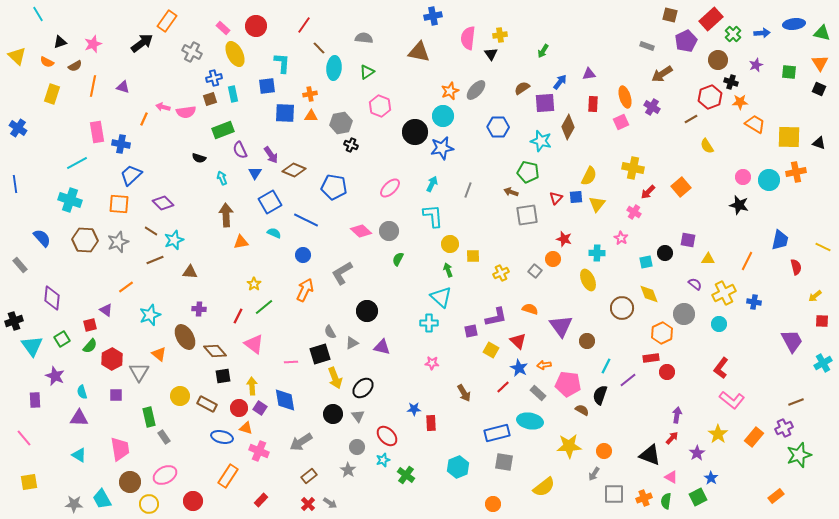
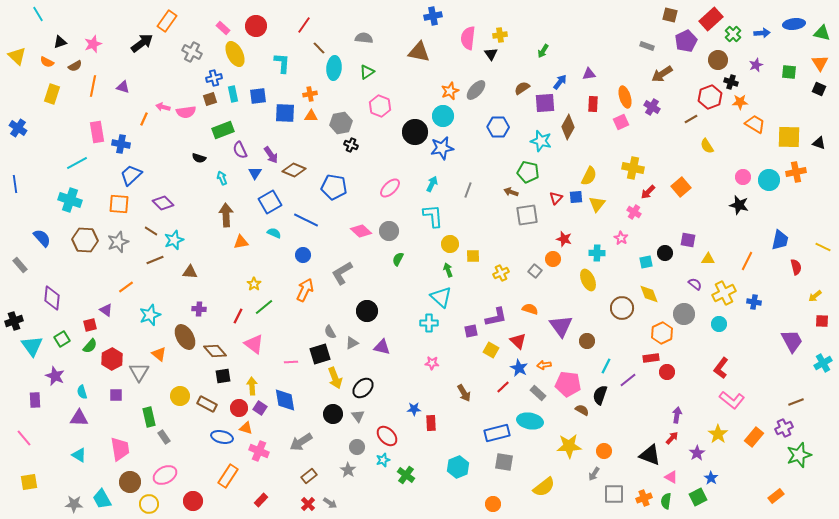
blue square at (267, 86): moved 9 px left, 10 px down
